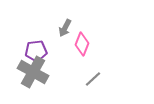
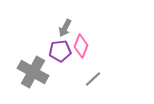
pink diamond: moved 1 px left, 2 px down
purple pentagon: moved 24 px right
